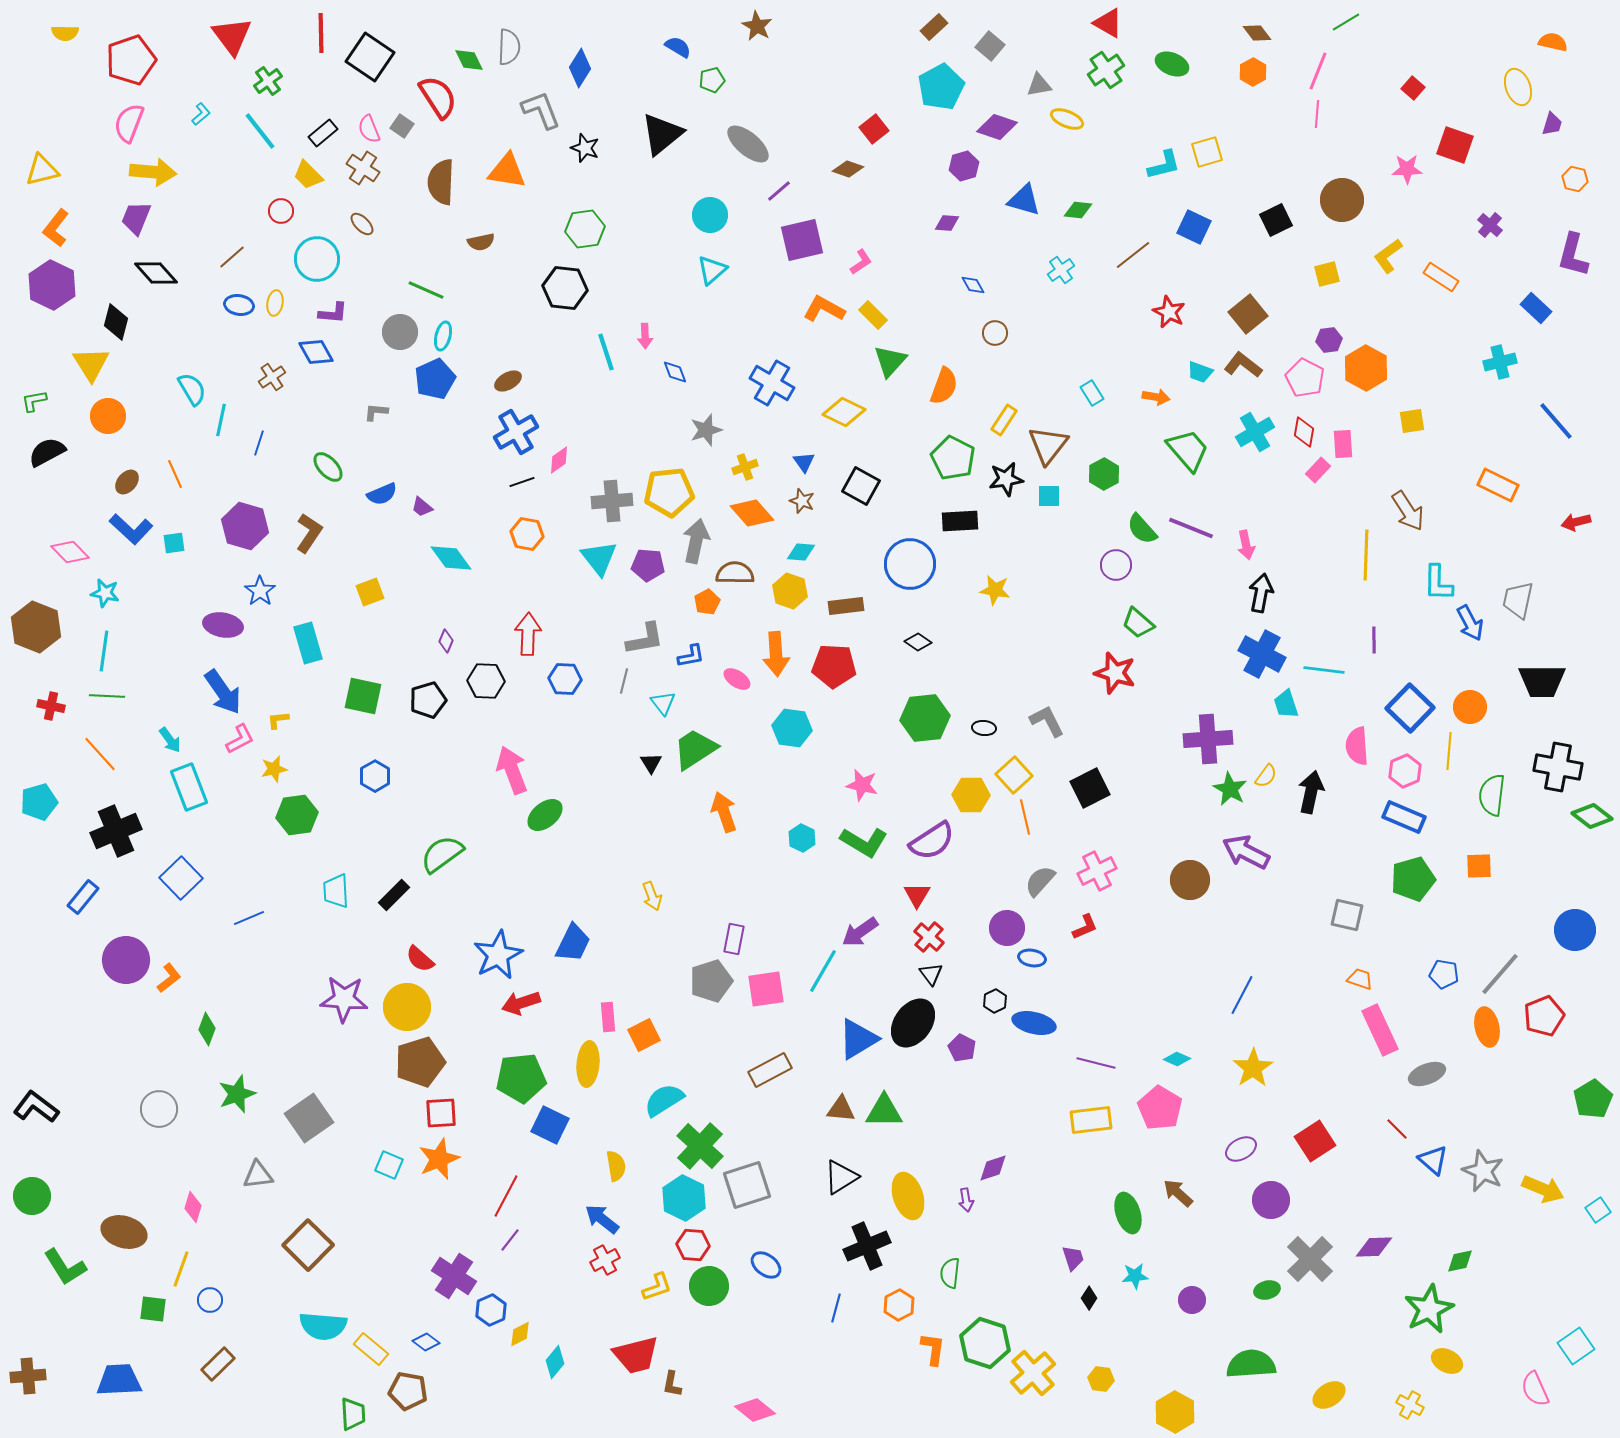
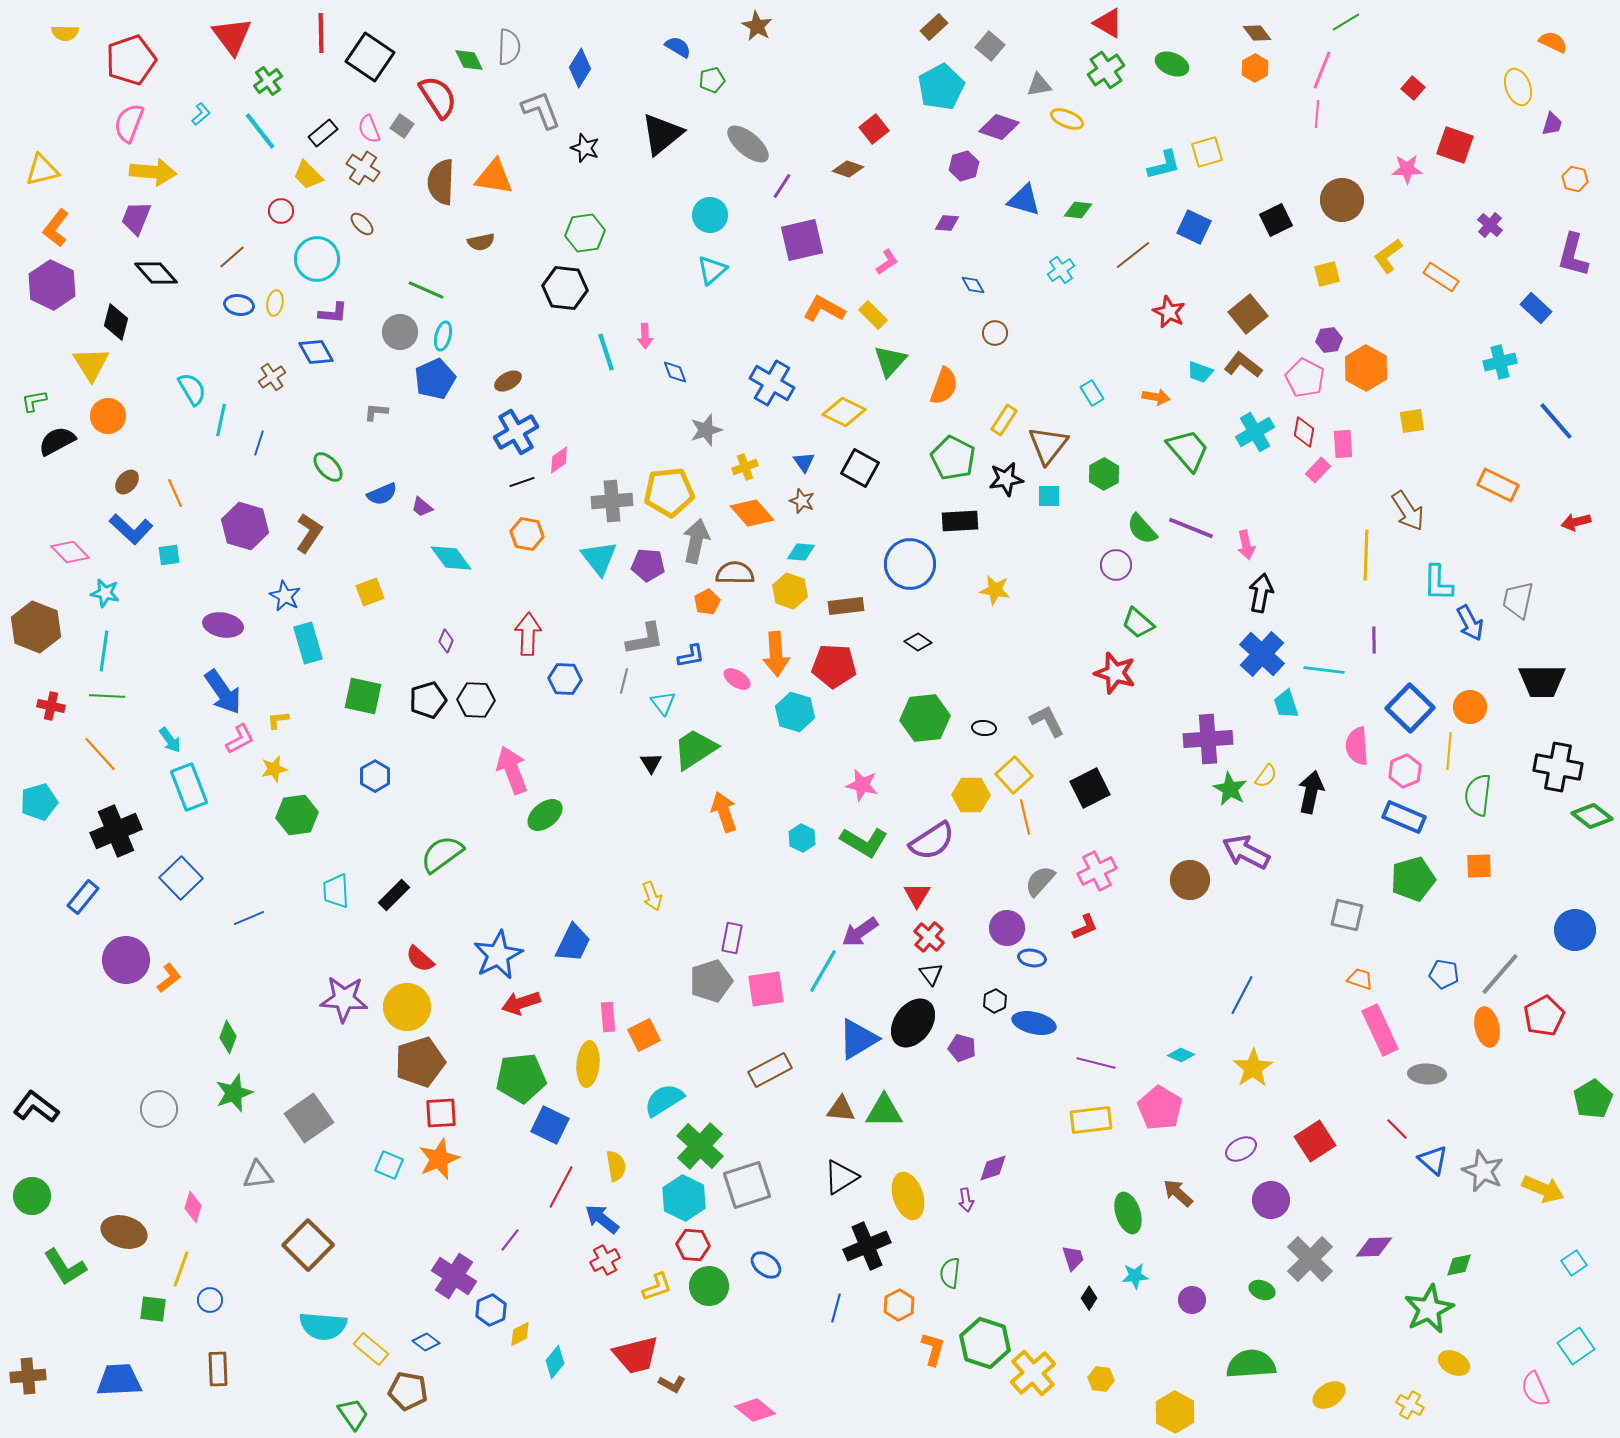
orange semicircle at (1553, 42): rotated 12 degrees clockwise
pink line at (1318, 71): moved 4 px right, 1 px up
orange hexagon at (1253, 72): moved 2 px right, 4 px up
purple diamond at (997, 127): moved 2 px right
orange triangle at (507, 171): moved 13 px left, 6 px down
purple line at (779, 191): moved 3 px right, 5 px up; rotated 16 degrees counterclockwise
green hexagon at (585, 229): moved 4 px down
pink L-shape at (861, 262): moved 26 px right
black semicircle at (47, 452): moved 10 px right, 11 px up
orange line at (175, 474): moved 19 px down
black square at (861, 486): moved 1 px left, 18 px up
cyan square at (174, 543): moved 5 px left, 12 px down
blue star at (260, 591): moved 25 px right, 5 px down; rotated 8 degrees counterclockwise
blue cross at (1262, 654): rotated 15 degrees clockwise
black hexagon at (486, 681): moved 10 px left, 19 px down
cyan hexagon at (792, 728): moved 3 px right, 16 px up; rotated 9 degrees clockwise
green semicircle at (1492, 795): moved 14 px left
purple rectangle at (734, 939): moved 2 px left, 1 px up
red pentagon at (1544, 1016): rotated 6 degrees counterclockwise
green diamond at (207, 1029): moved 21 px right, 8 px down
purple pentagon at (962, 1048): rotated 12 degrees counterclockwise
cyan diamond at (1177, 1059): moved 4 px right, 4 px up
gray ellipse at (1427, 1074): rotated 24 degrees clockwise
green star at (237, 1094): moved 3 px left, 1 px up
red line at (506, 1196): moved 55 px right, 9 px up
cyan square at (1598, 1210): moved 24 px left, 53 px down
green diamond at (1460, 1261): moved 1 px left, 4 px down
green ellipse at (1267, 1290): moved 5 px left; rotated 35 degrees clockwise
orange L-shape at (933, 1349): rotated 8 degrees clockwise
yellow ellipse at (1447, 1361): moved 7 px right, 2 px down
brown rectangle at (218, 1364): moved 5 px down; rotated 48 degrees counterclockwise
brown L-shape at (672, 1384): rotated 72 degrees counterclockwise
green trapezoid at (353, 1414): rotated 32 degrees counterclockwise
